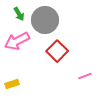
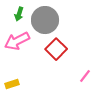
green arrow: rotated 48 degrees clockwise
red square: moved 1 px left, 2 px up
pink line: rotated 32 degrees counterclockwise
